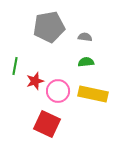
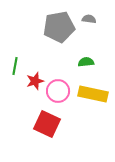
gray pentagon: moved 10 px right
gray semicircle: moved 4 px right, 18 px up
